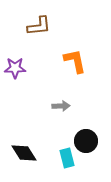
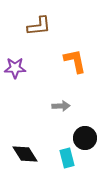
black circle: moved 1 px left, 3 px up
black diamond: moved 1 px right, 1 px down
